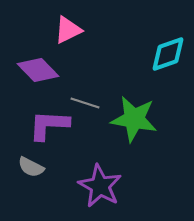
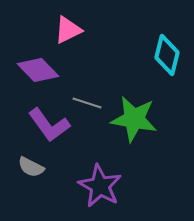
cyan diamond: moved 1 px left, 1 px down; rotated 57 degrees counterclockwise
gray line: moved 2 px right
purple L-shape: rotated 129 degrees counterclockwise
